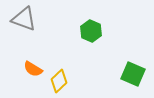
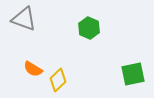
green hexagon: moved 2 px left, 3 px up
green square: rotated 35 degrees counterclockwise
yellow diamond: moved 1 px left, 1 px up
